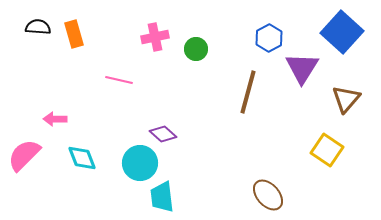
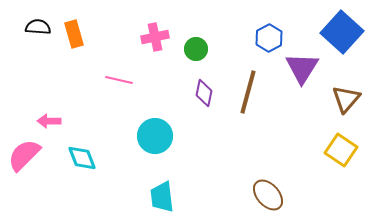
pink arrow: moved 6 px left, 2 px down
purple diamond: moved 41 px right, 41 px up; rotated 60 degrees clockwise
yellow square: moved 14 px right
cyan circle: moved 15 px right, 27 px up
